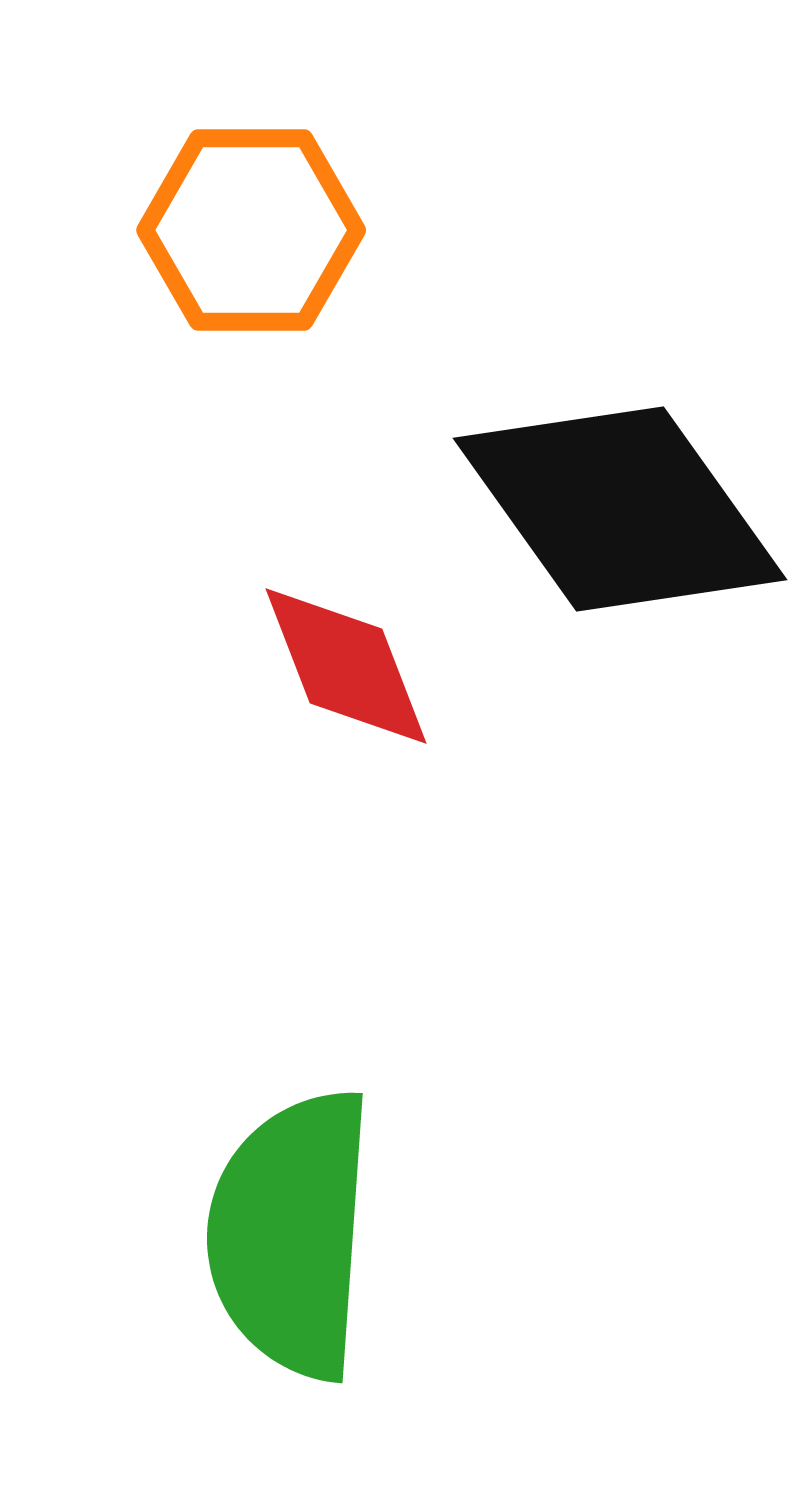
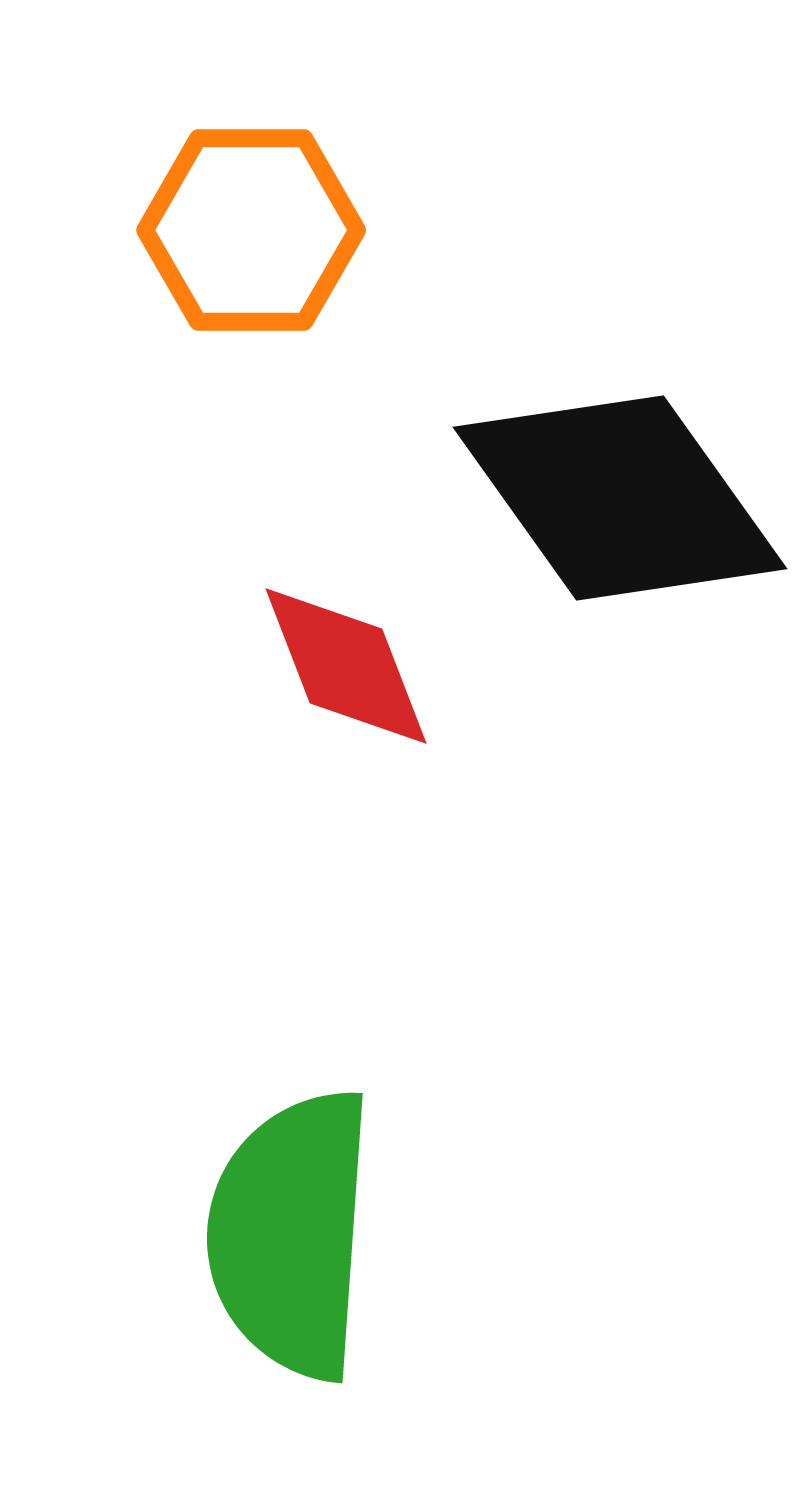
black diamond: moved 11 px up
